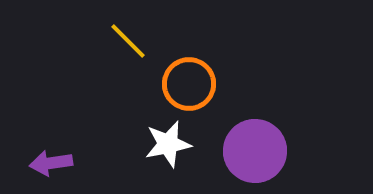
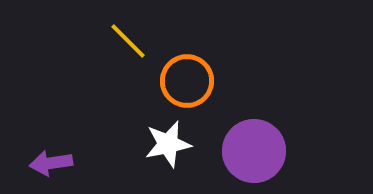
orange circle: moved 2 px left, 3 px up
purple circle: moved 1 px left
